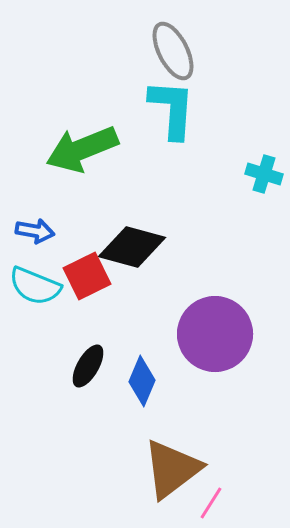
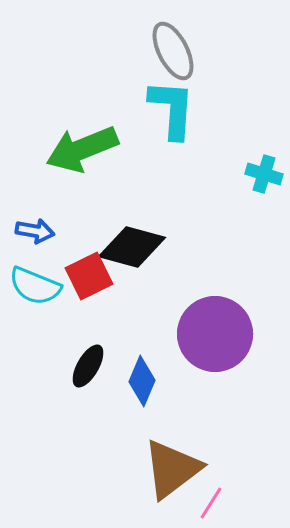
red square: moved 2 px right
